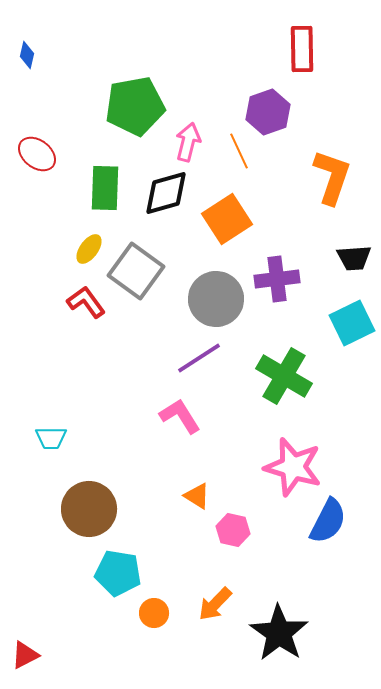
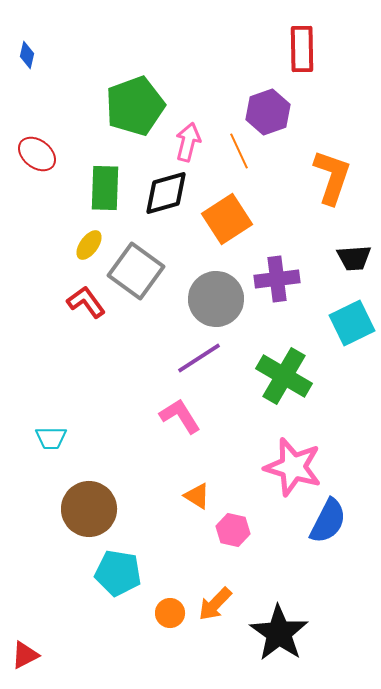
green pentagon: rotated 10 degrees counterclockwise
yellow ellipse: moved 4 px up
orange circle: moved 16 px right
